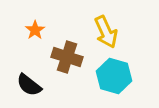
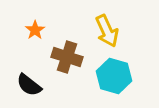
yellow arrow: moved 1 px right, 1 px up
